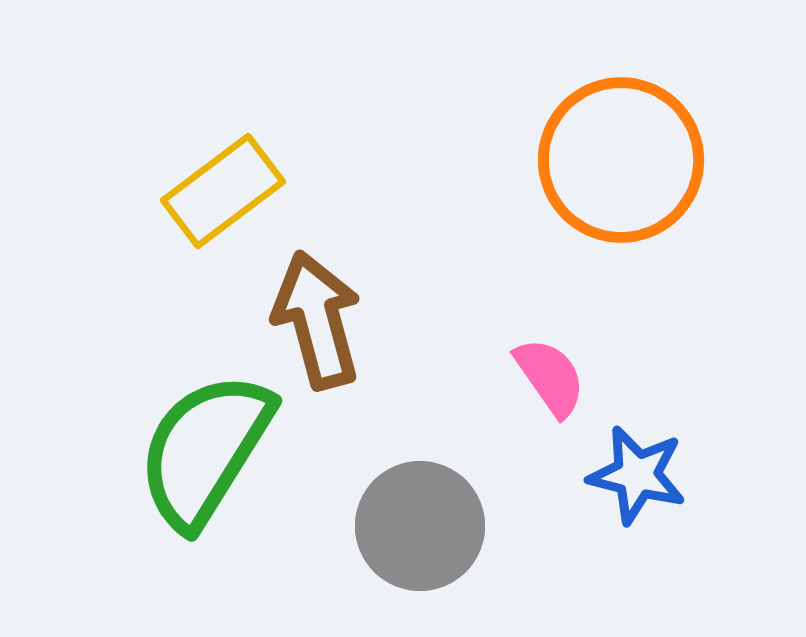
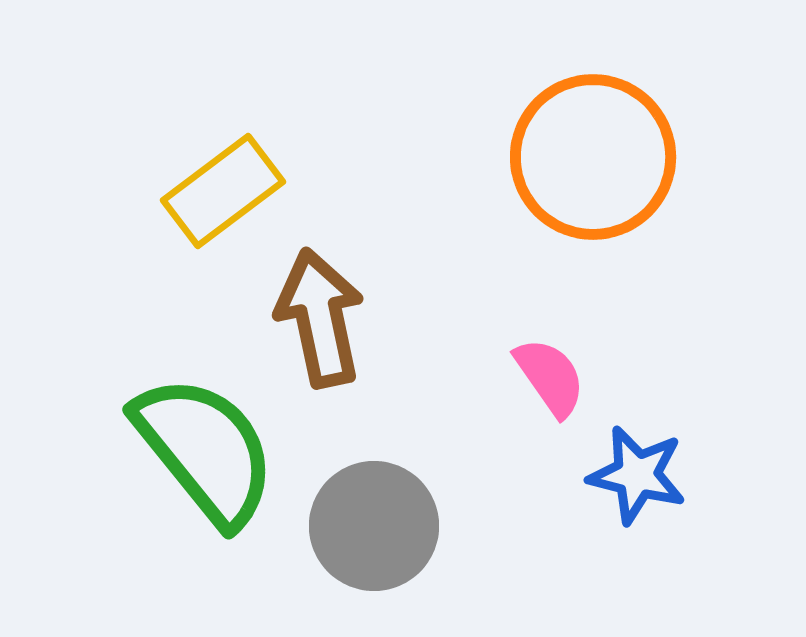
orange circle: moved 28 px left, 3 px up
brown arrow: moved 3 px right, 2 px up; rotated 3 degrees clockwise
green semicircle: rotated 109 degrees clockwise
gray circle: moved 46 px left
